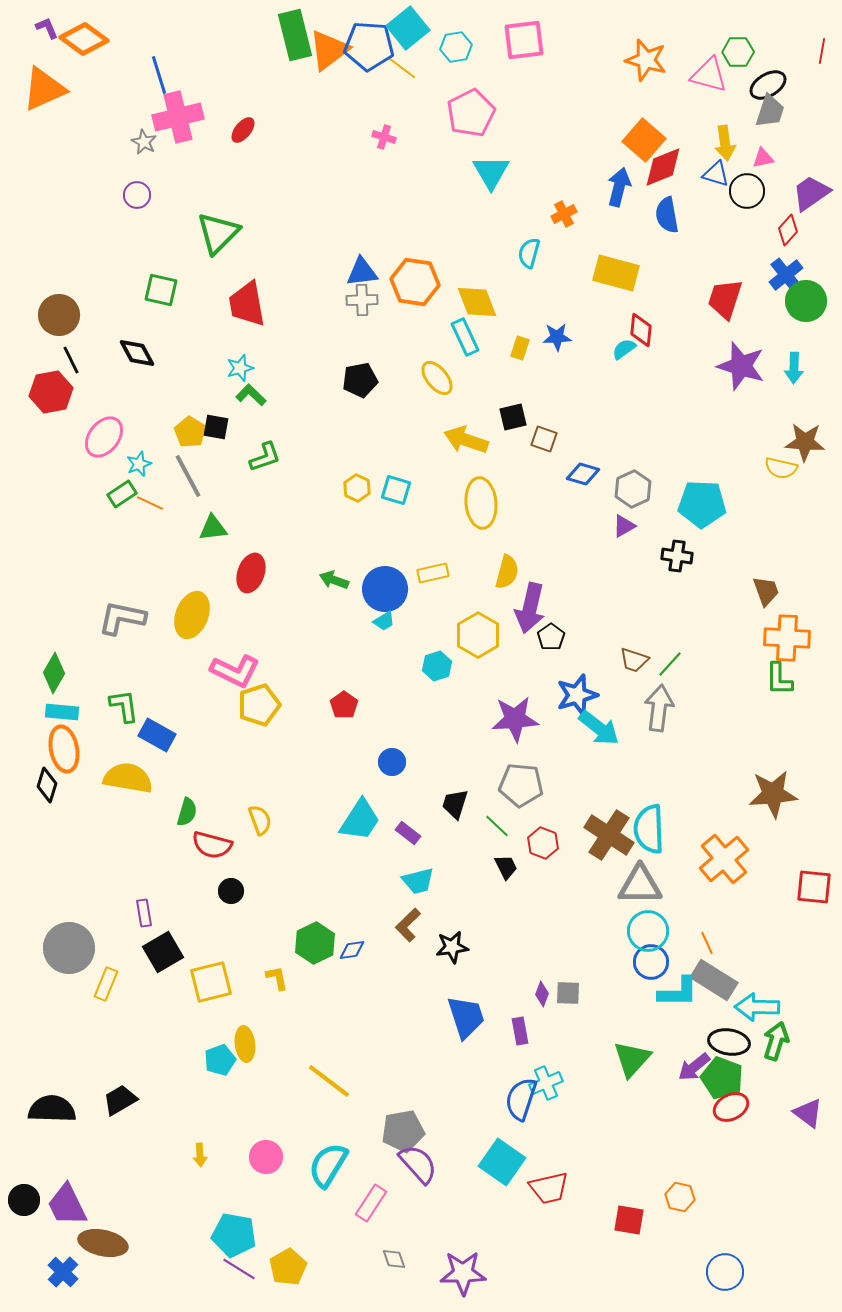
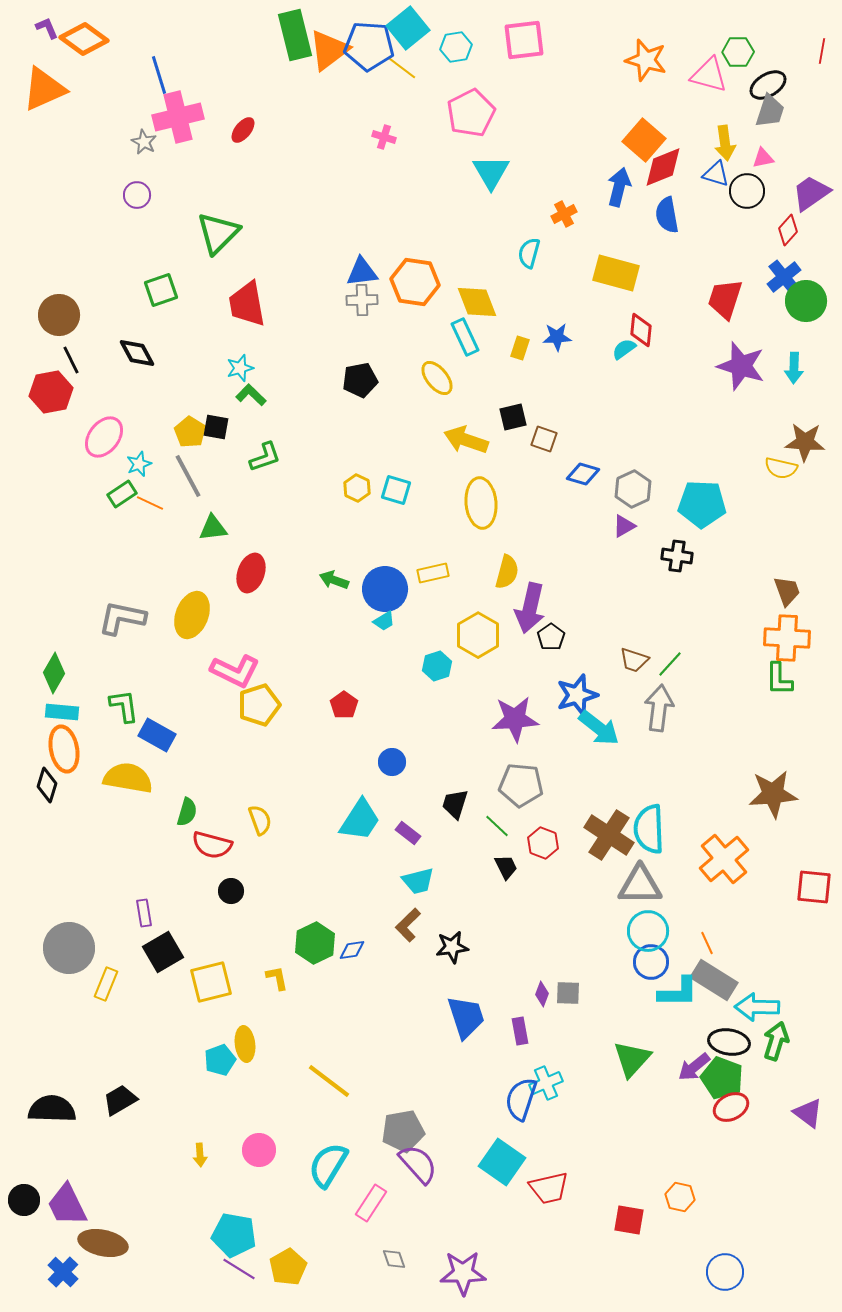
blue cross at (786, 275): moved 2 px left, 2 px down
green square at (161, 290): rotated 32 degrees counterclockwise
brown trapezoid at (766, 591): moved 21 px right
pink circle at (266, 1157): moved 7 px left, 7 px up
